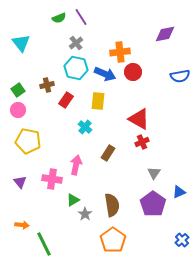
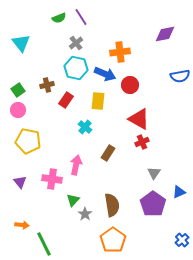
red circle: moved 3 px left, 13 px down
green triangle: rotated 16 degrees counterclockwise
